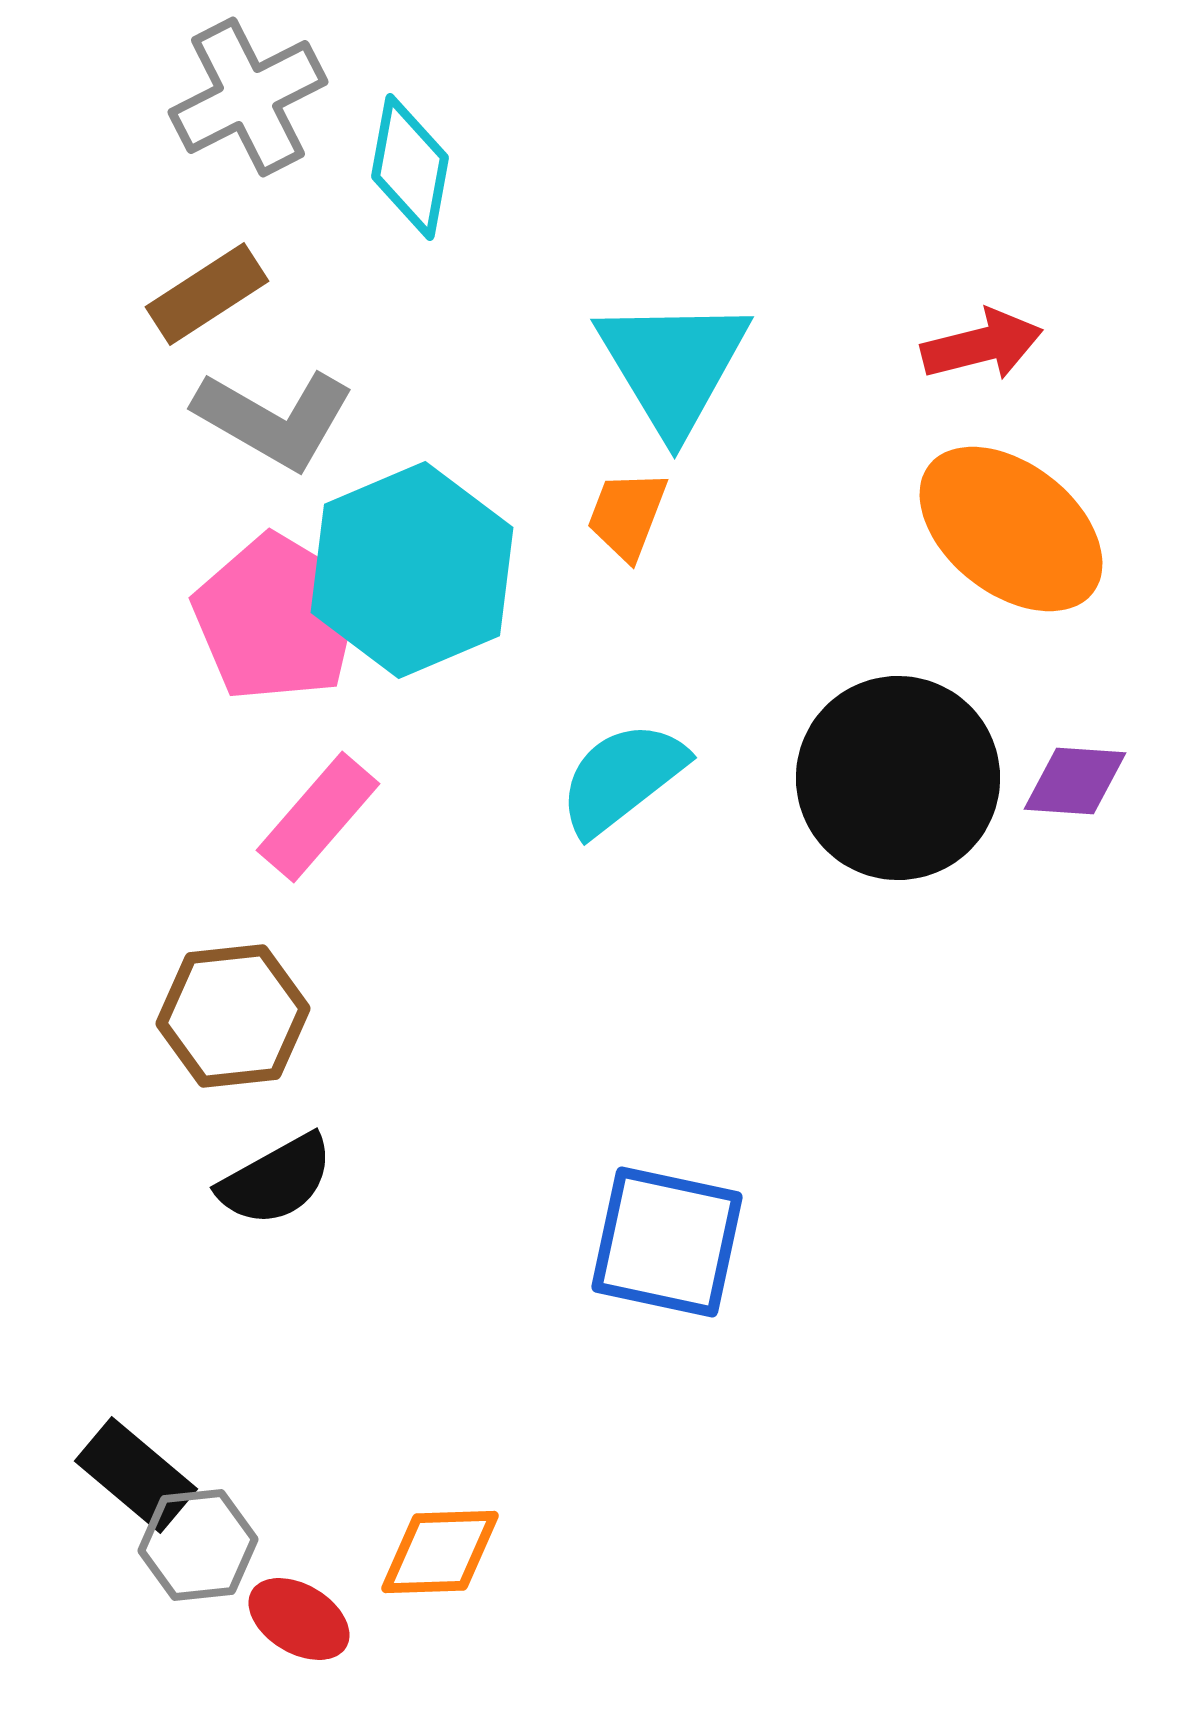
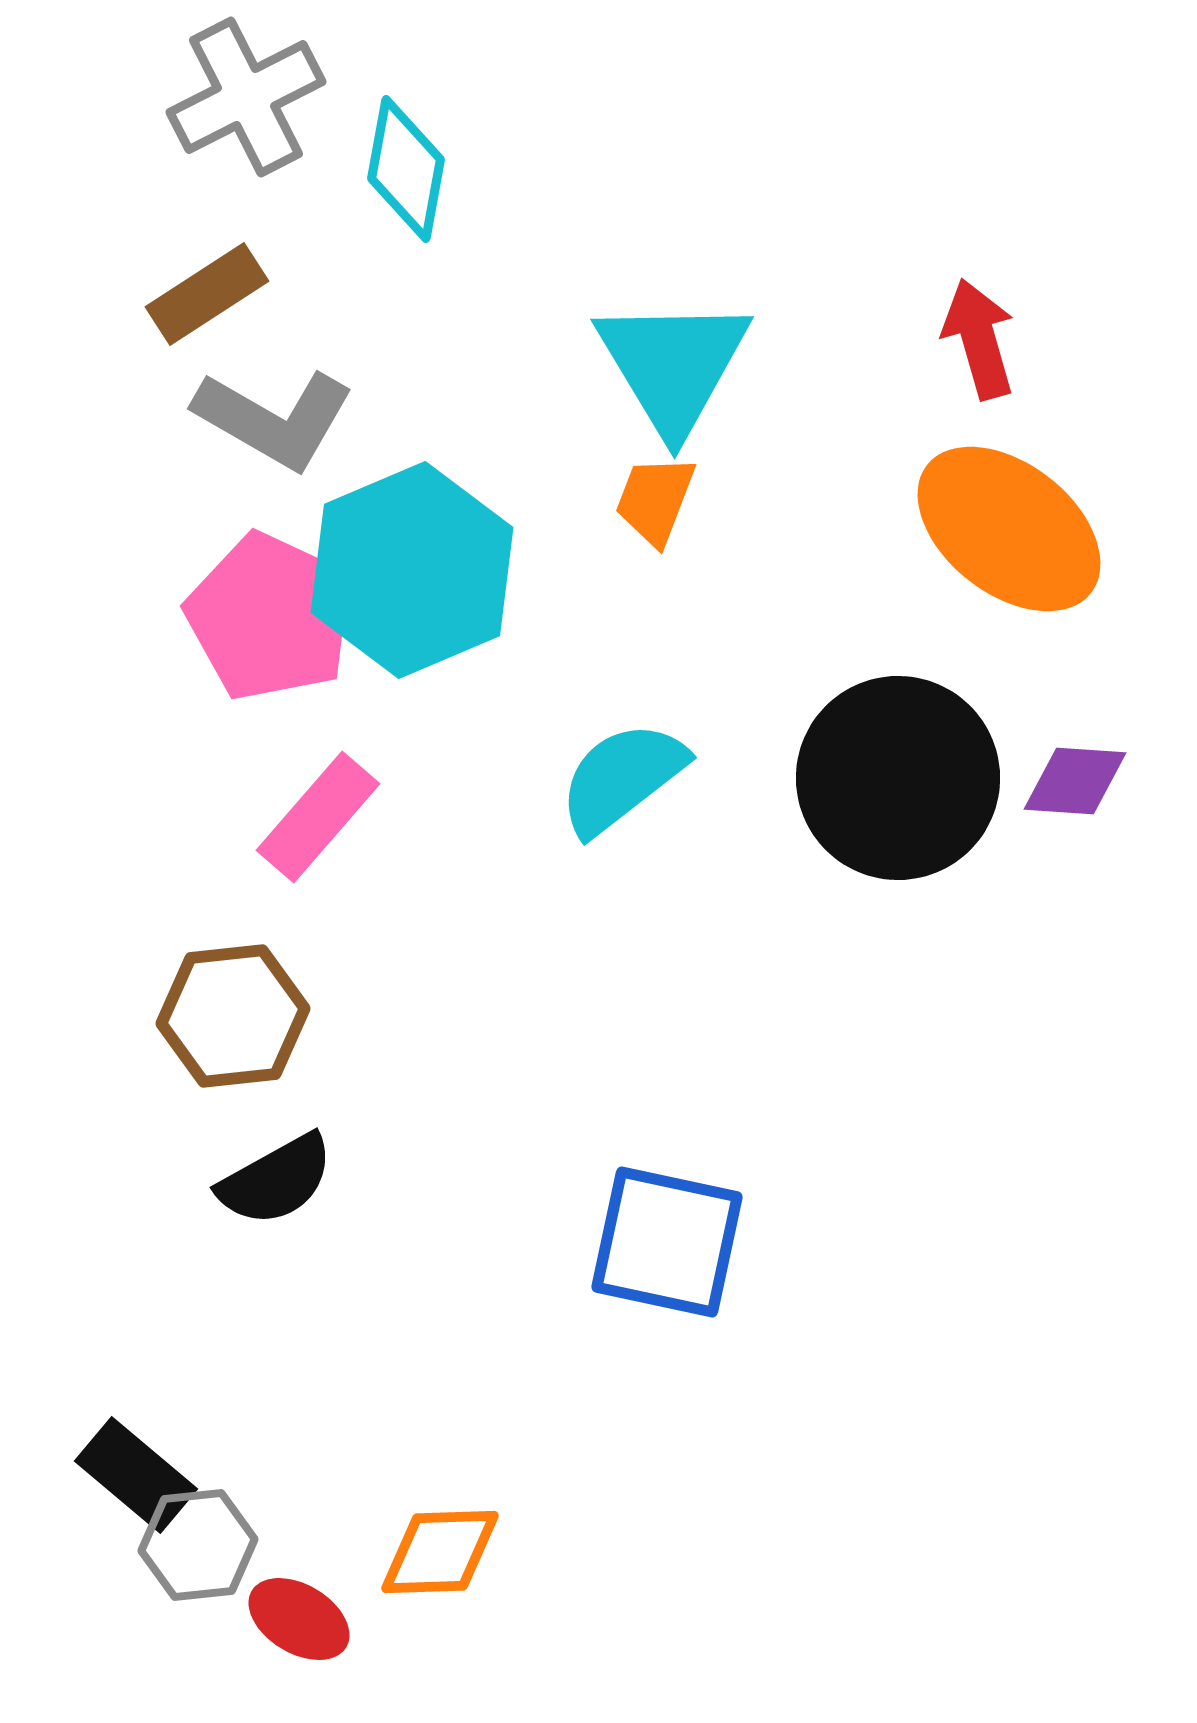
gray cross: moved 2 px left
cyan diamond: moved 4 px left, 2 px down
red arrow: moved 3 px left, 6 px up; rotated 92 degrees counterclockwise
orange trapezoid: moved 28 px right, 15 px up
orange ellipse: moved 2 px left
pink pentagon: moved 7 px left, 1 px up; rotated 6 degrees counterclockwise
